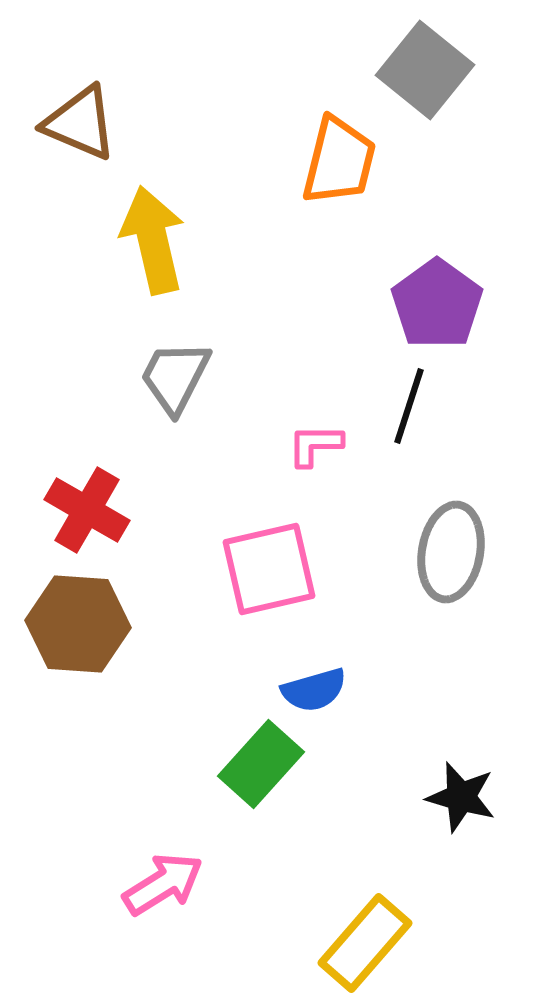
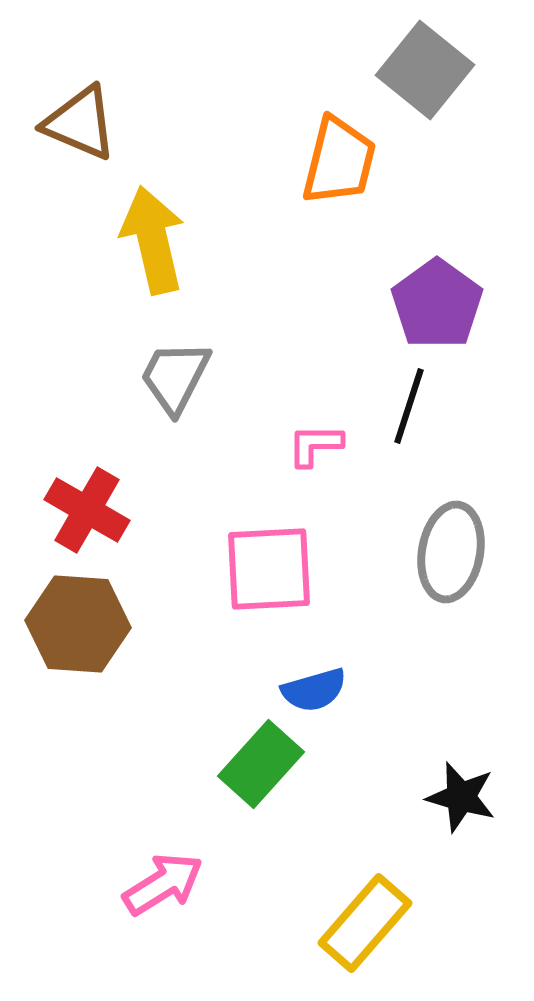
pink square: rotated 10 degrees clockwise
yellow rectangle: moved 20 px up
